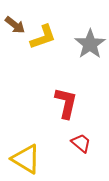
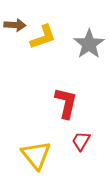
brown arrow: rotated 35 degrees counterclockwise
gray star: moved 1 px left
red trapezoid: moved 2 px up; rotated 100 degrees counterclockwise
yellow triangle: moved 10 px right, 4 px up; rotated 20 degrees clockwise
